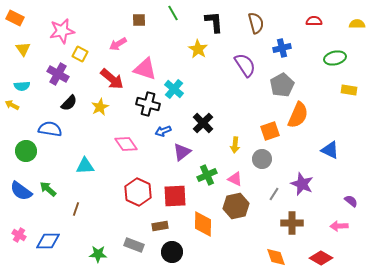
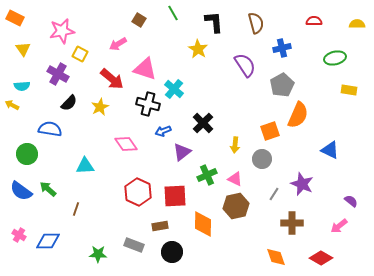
brown square at (139, 20): rotated 32 degrees clockwise
green circle at (26, 151): moved 1 px right, 3 px down
pink arrow at (339, 226): rotated 36 degrees counterclockwise
